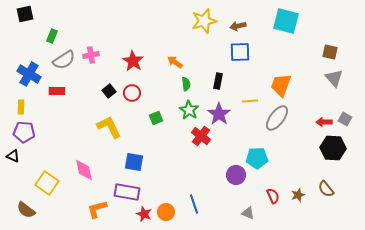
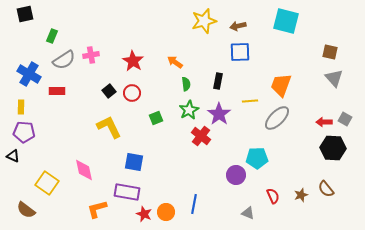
green star at (189, 110): rotated 12 degrees clockwise
gray ellipse at (277, 118): rotated 8 degrees clockwise
brown star at (298, 195): moved 3 px right
blue line at (194, 204): rotated 30 degrees clockwise
